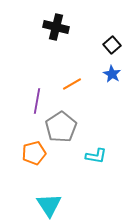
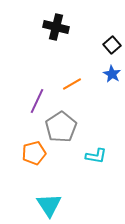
purple line: rotated 15 degrees clockwise
